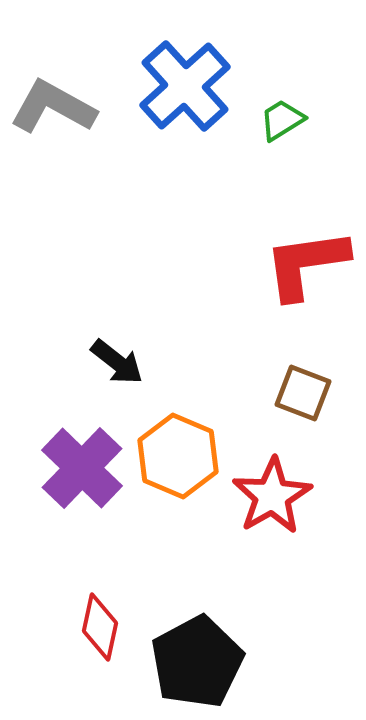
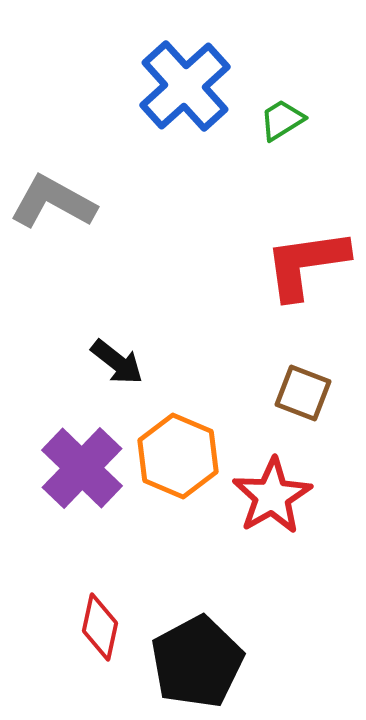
gray L-shape: moved 95 px down
